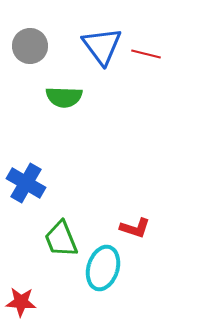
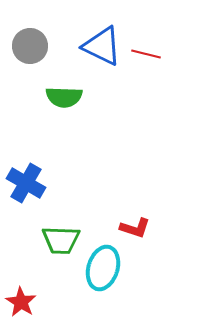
blue triangle: rotated 27 degrees counterclockwise
green trapezoid: moved 1 px down; rotated 66 degrees counterclockwise
red star: rotated 28 degrees clockwise
